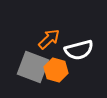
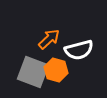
gray square: moved 5 px down
